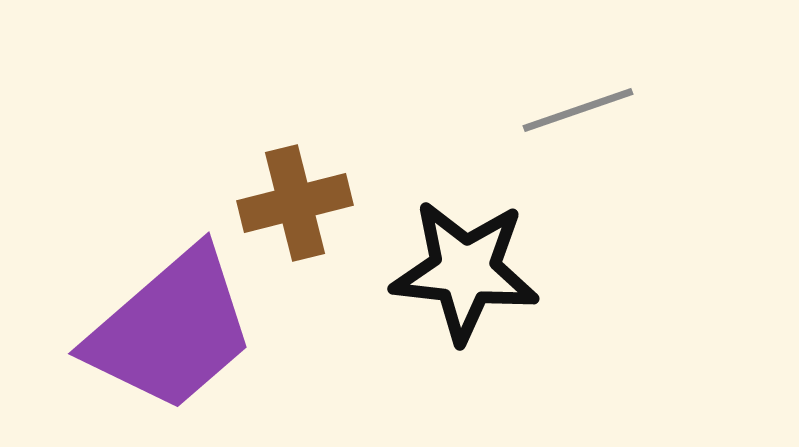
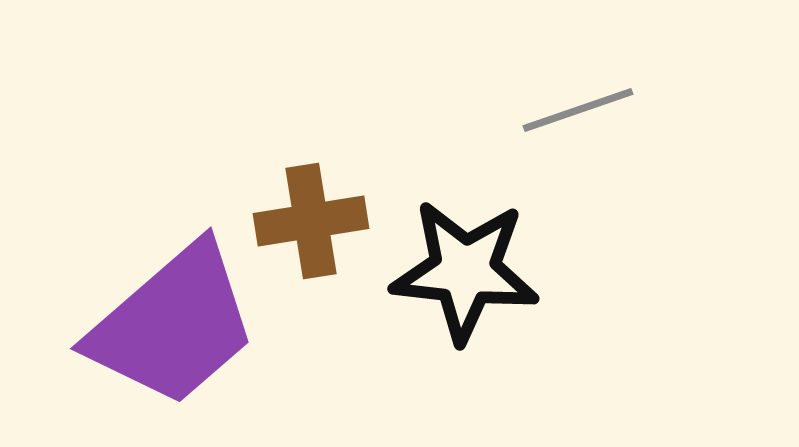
brown cross: moved 16 px right, 18 px down; rotated 5 degrees clockwise
purple trapezoid: moved 2 px right, 5 px up
